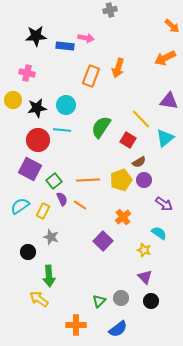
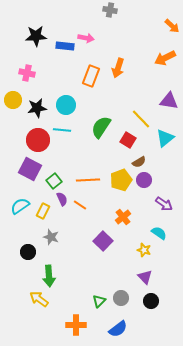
gray cross at (110, 10): rotated 24 degrees clockwise
